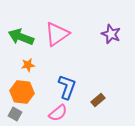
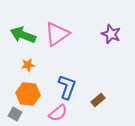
green arrow: moved 2 px right, 2 px up
orange hexagon: moved 6 px right, 2 px down
